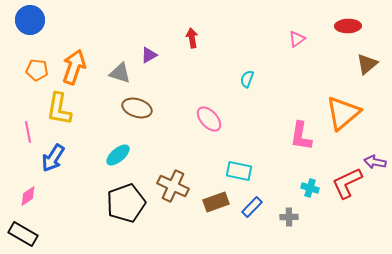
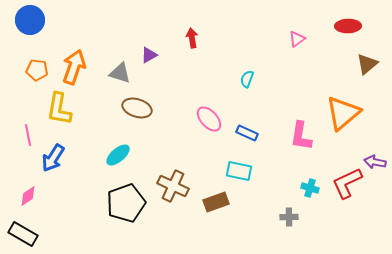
pink line: moved 3 px down
blue rectangle: moved 5 px left, 74 px up; rotated 70 degrees clockwise
